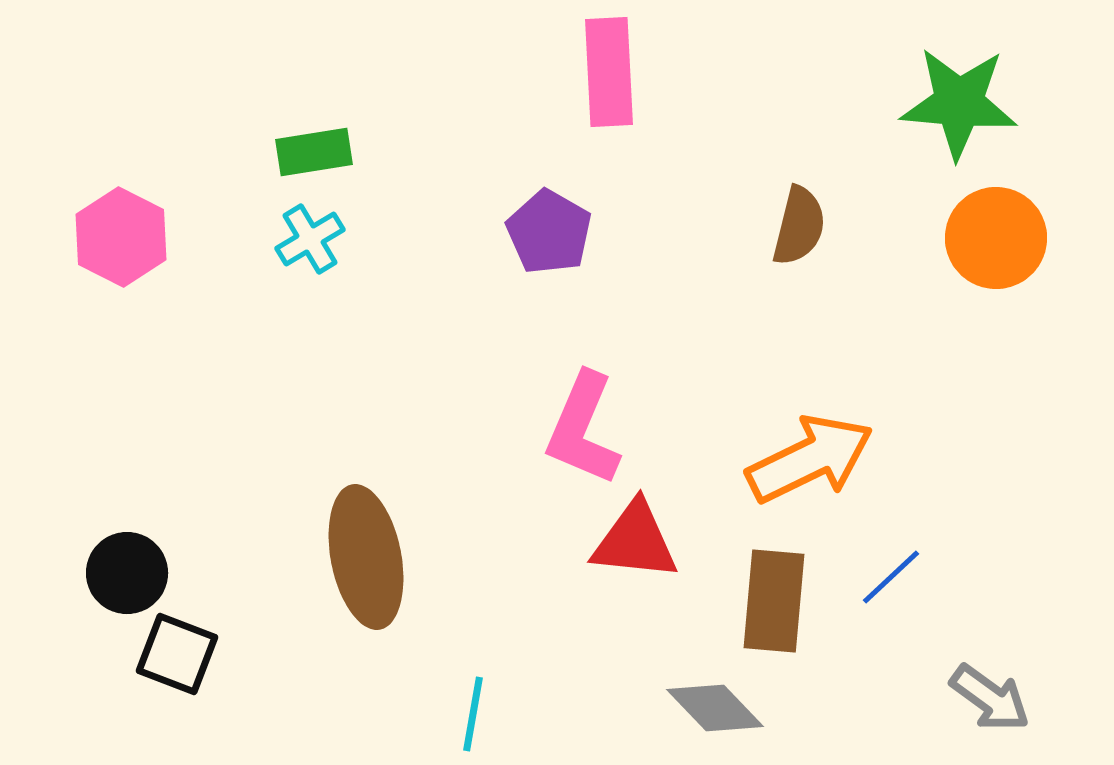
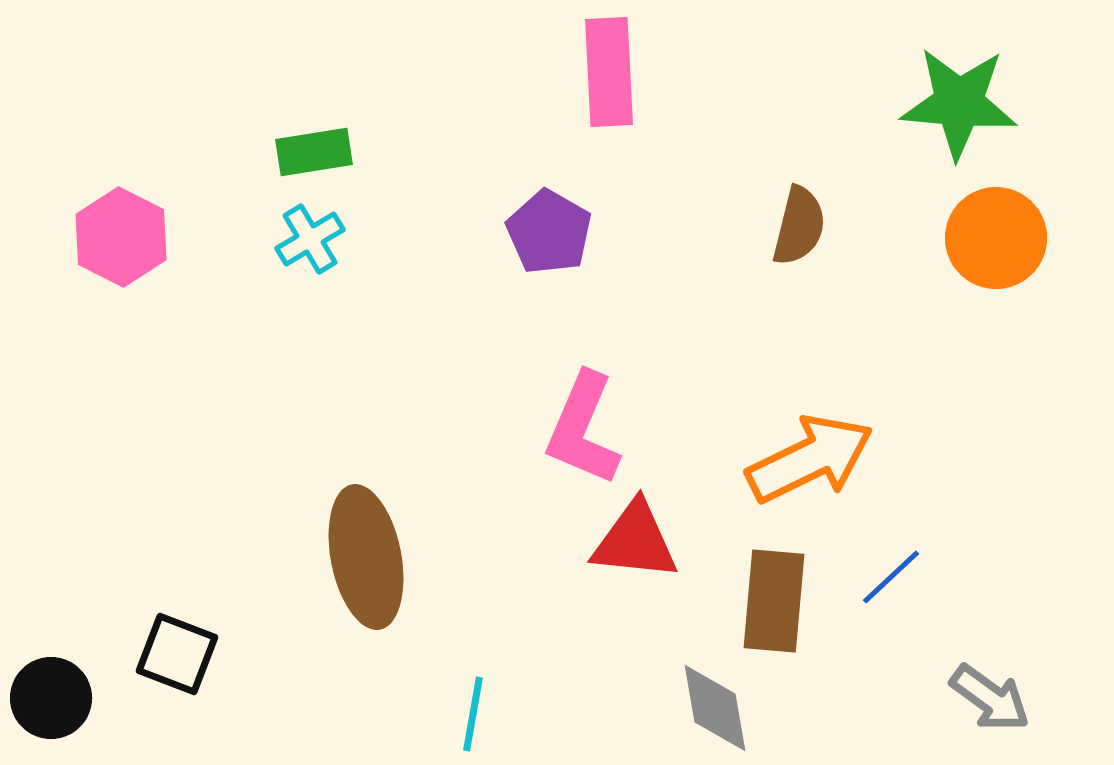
black circle: moved 76 px left, 125 px down
gray diamond: rotated 34 degrees clockwise
